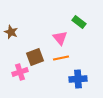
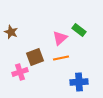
green rectangle: moved 8 px down
pink triangle: rotated 28 degrees clockwise
blue cross: moved 1 px right, 3 px down
